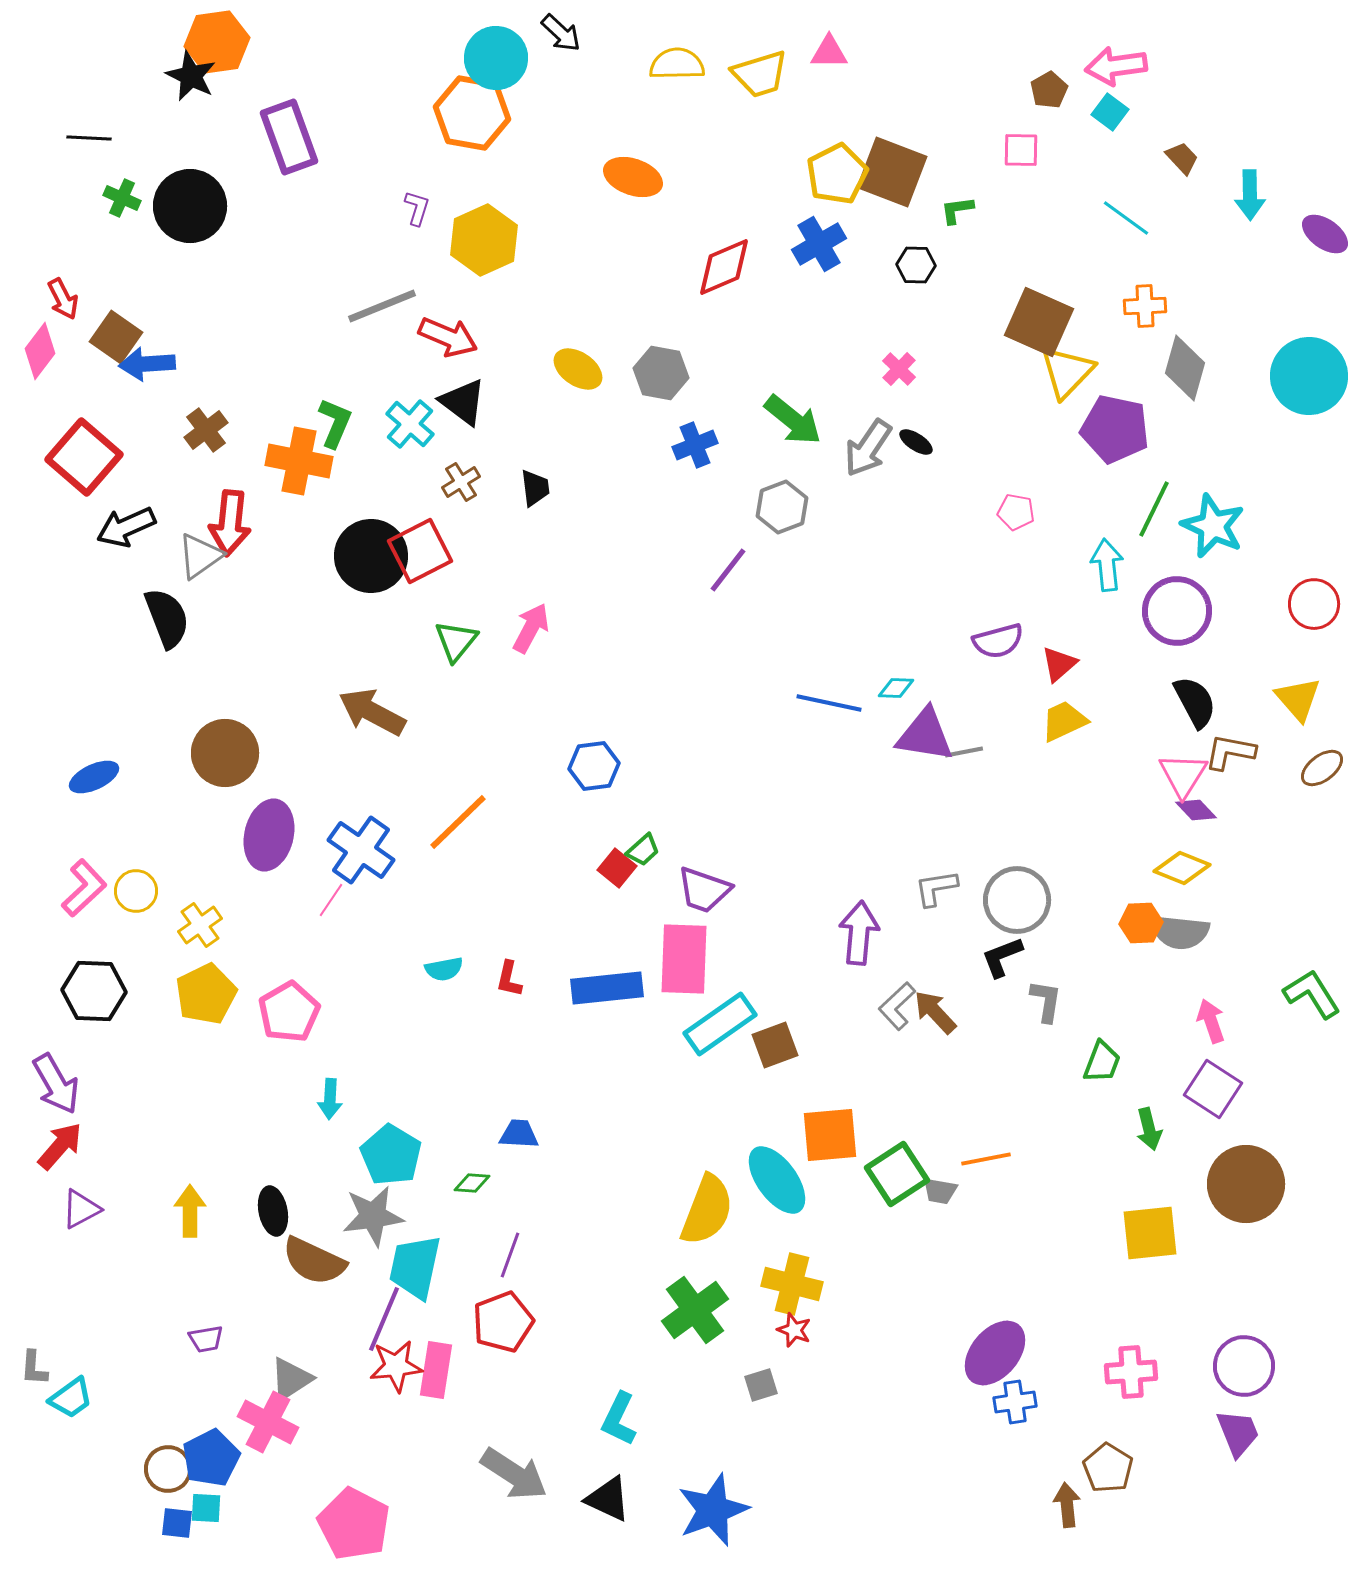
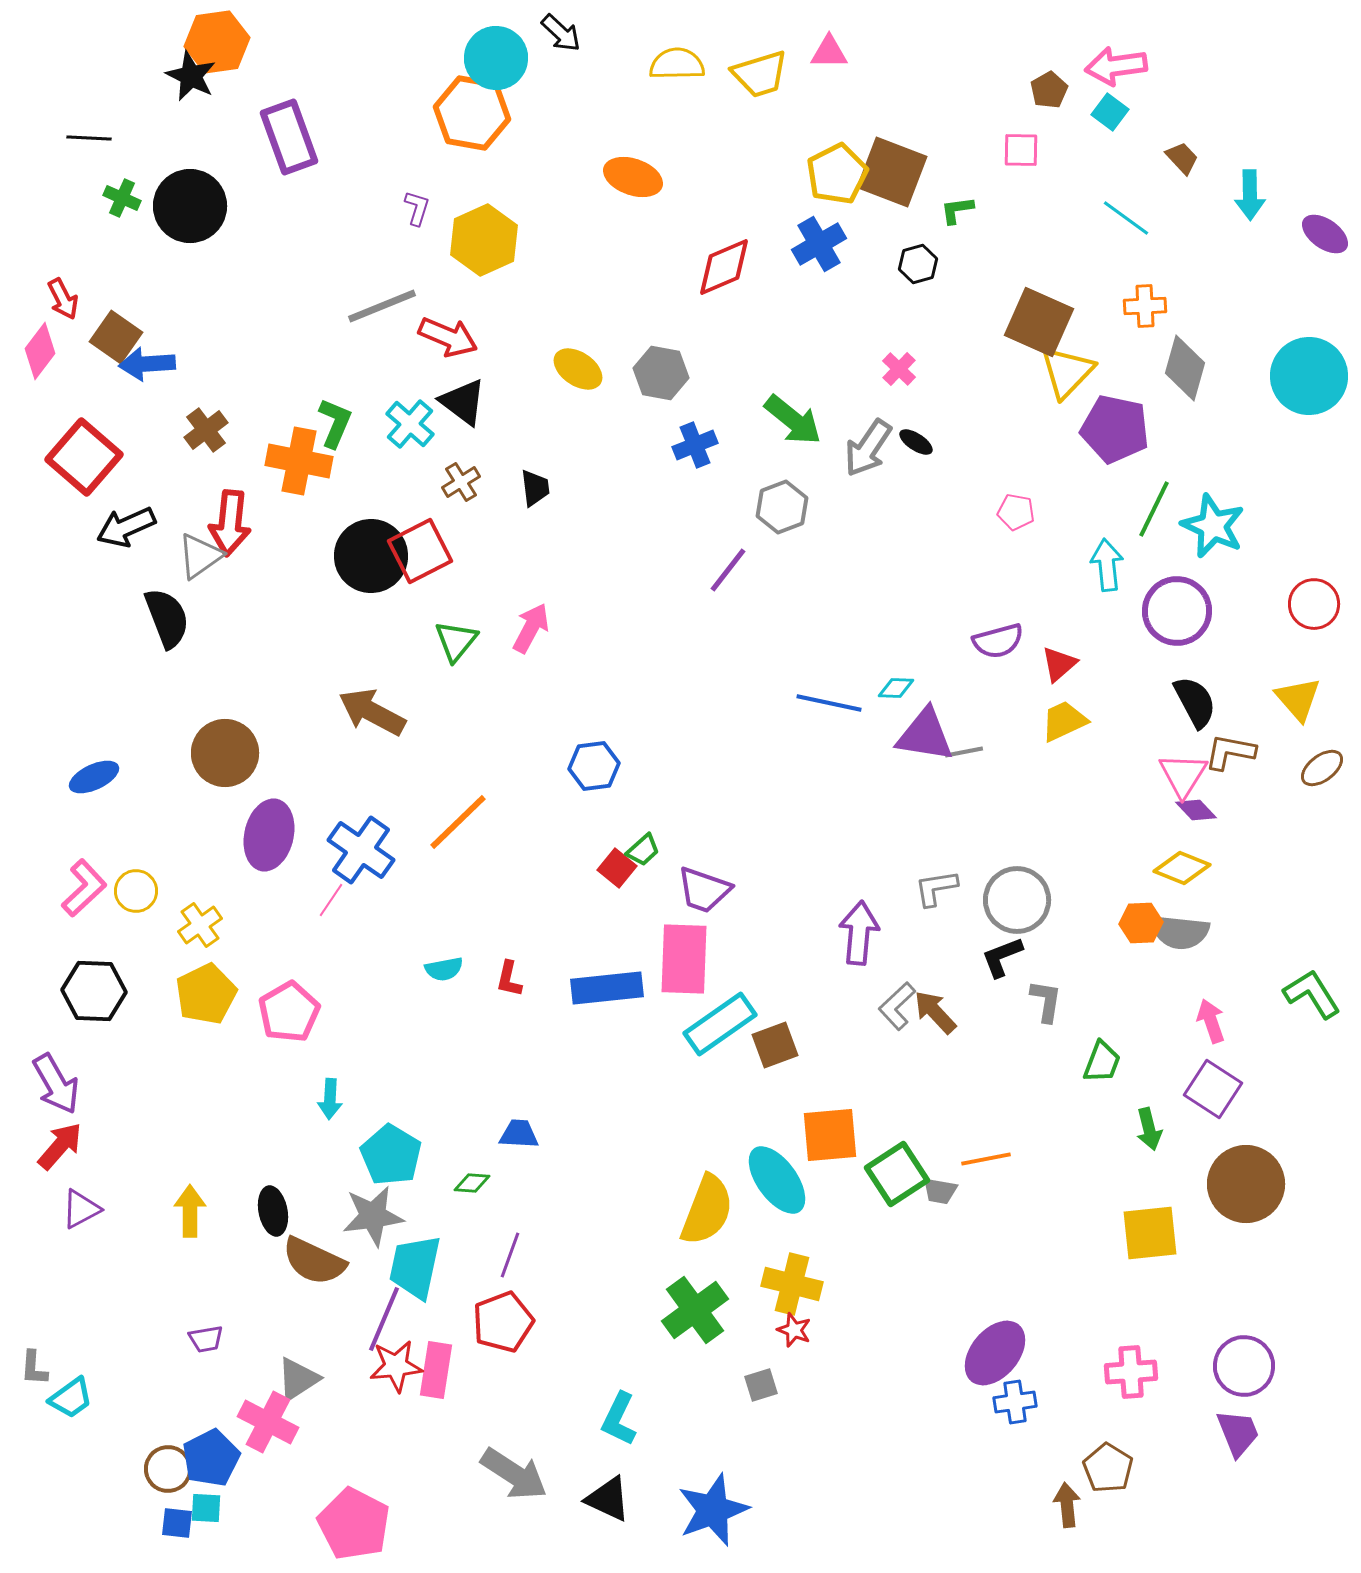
black hexagon at (916, 265): moved 2 px right, 1 px up; rotated 18 degrees counterclockwise
gray triangle at (291, 1379): moved 7 px right
